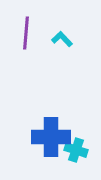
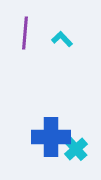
purple line: moved 1 px left
cyan cross: moved 1 px up; rotated 30 degrees clockwise
